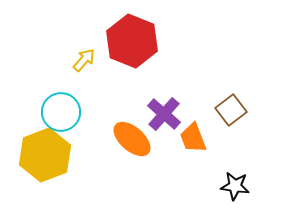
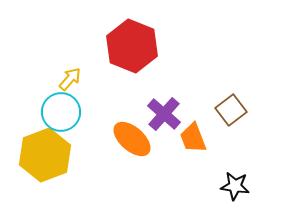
red hexagon: moved 5 px down
yellow arrow: moved 14 px left, 19 px down
